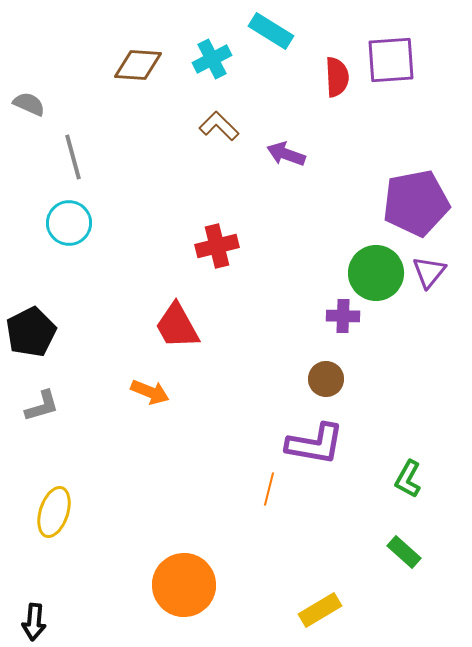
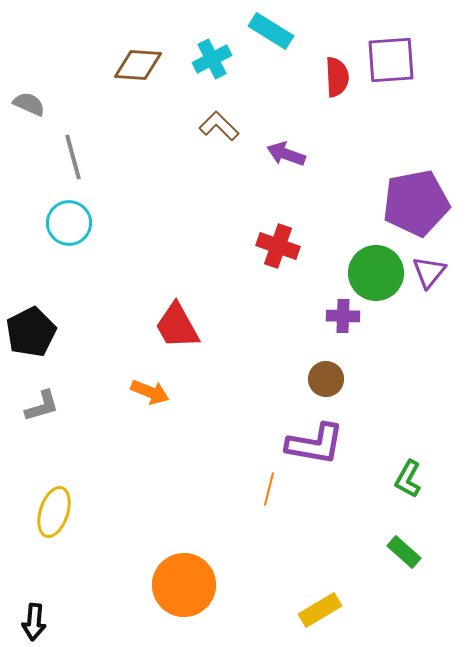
red cross: moved 61 px right; rotated 33 degrees clockwise
